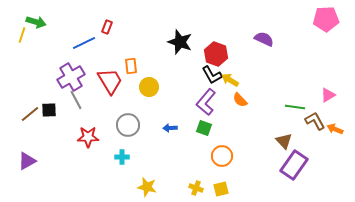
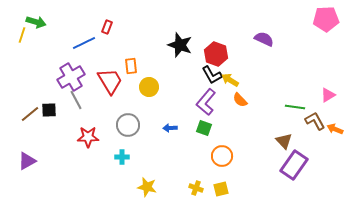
black star: moved 3 px down
